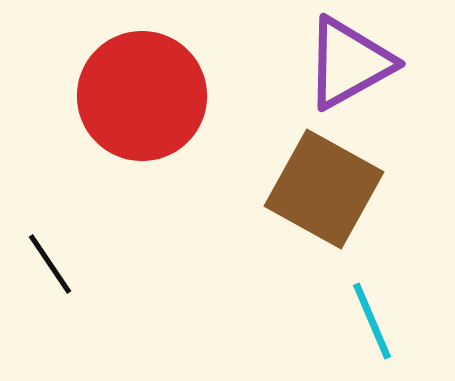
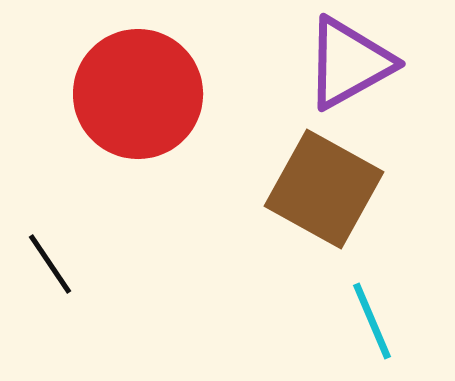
red circle: moved 4 px left, 2 px up
